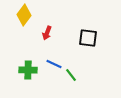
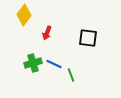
green cross: moved 5 px right, 7 px up; rotated 18 degrees counterclockwise
green line: rotated 16 degrees clockwise
